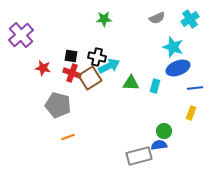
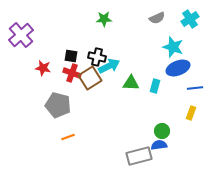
green circle: moved 2 px left
